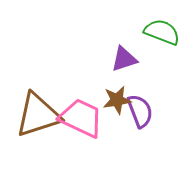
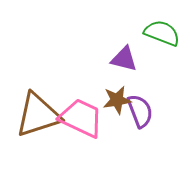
green semicircle: moved 1 px down
purple triangle: rotated 32 degrees clockwise
